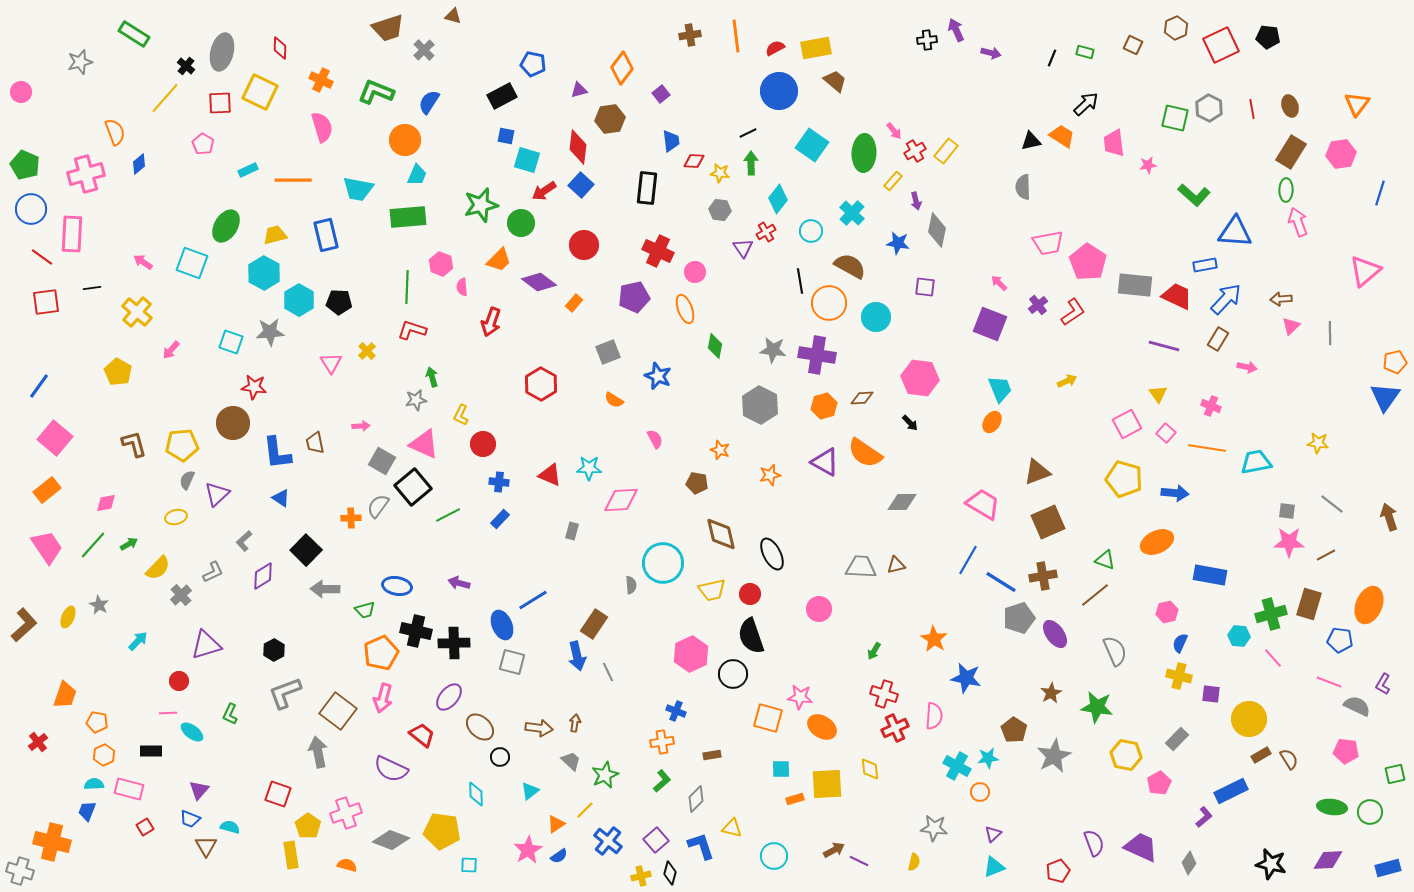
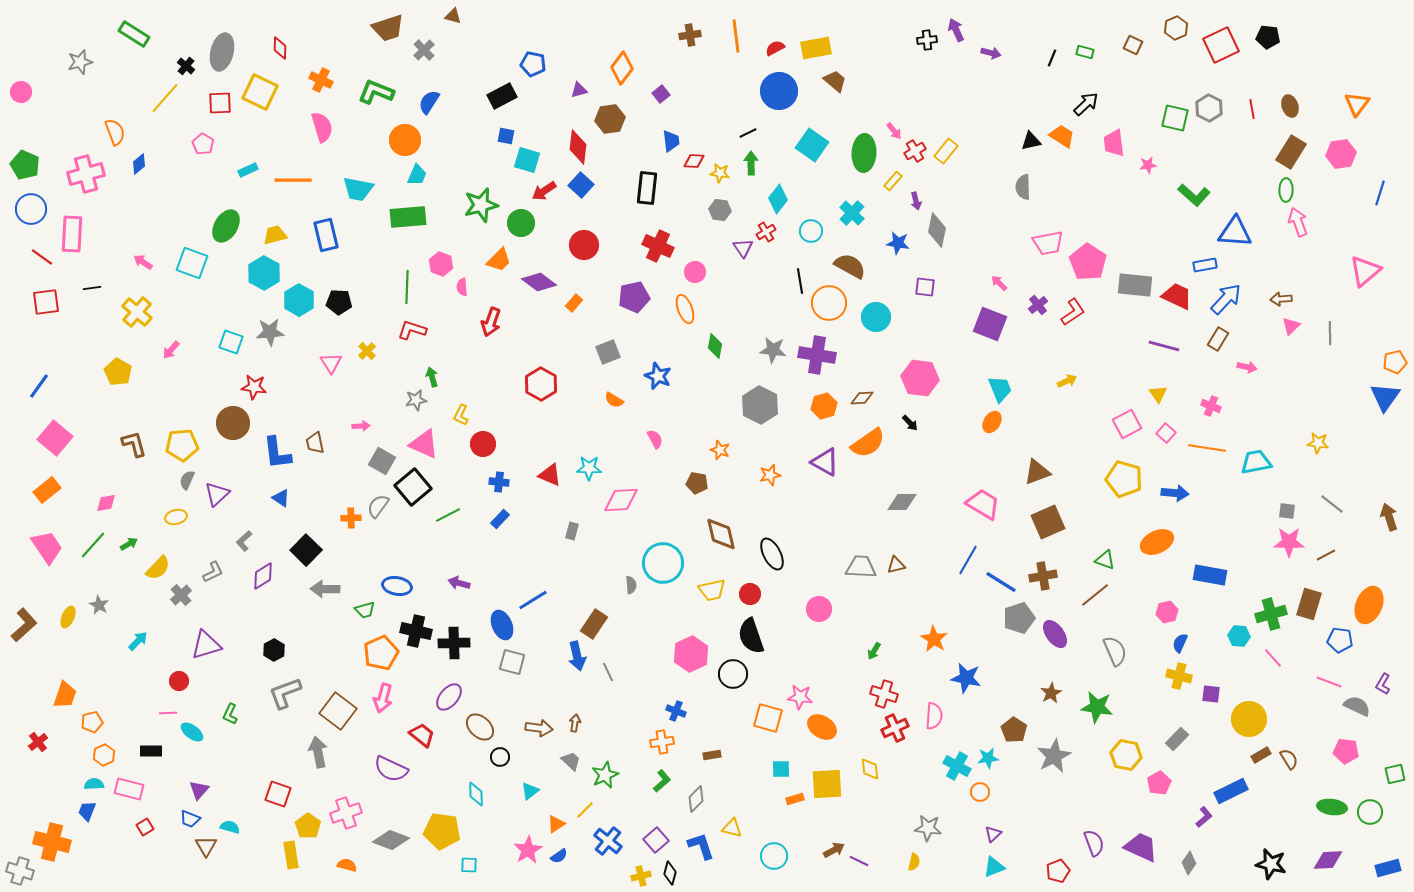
red cross at (658, 251): moved 5 px up
orange semicircle at (865, 453): moved 3 px right, 10 px up; rotated 69 degrees counterclockwise
orange pentagon at (97, 722): moved 5 px left; rotated 25 degrees counterclockwise
gray star at (934, 828): moved 6 px left
